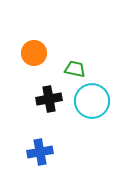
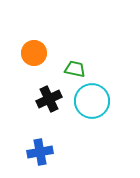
black cross: rotated 15 degrees counterclockwise
